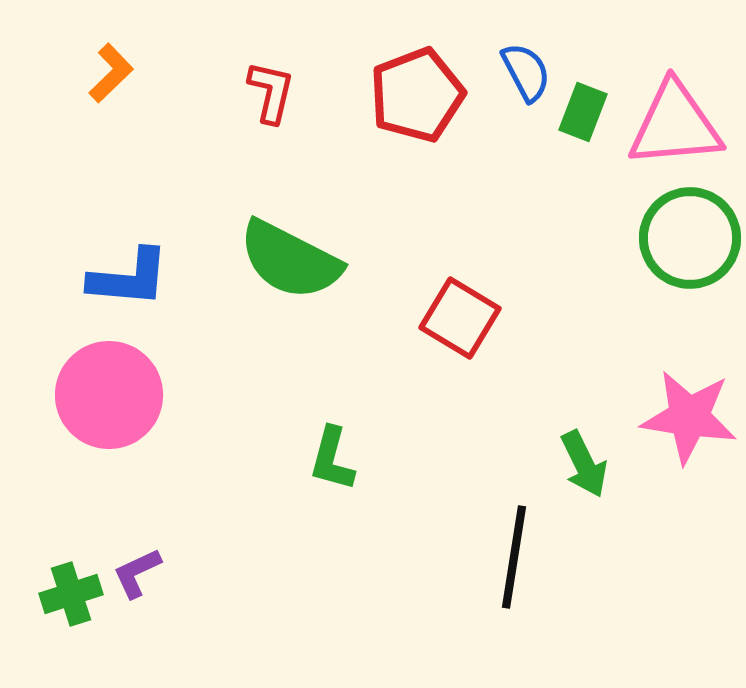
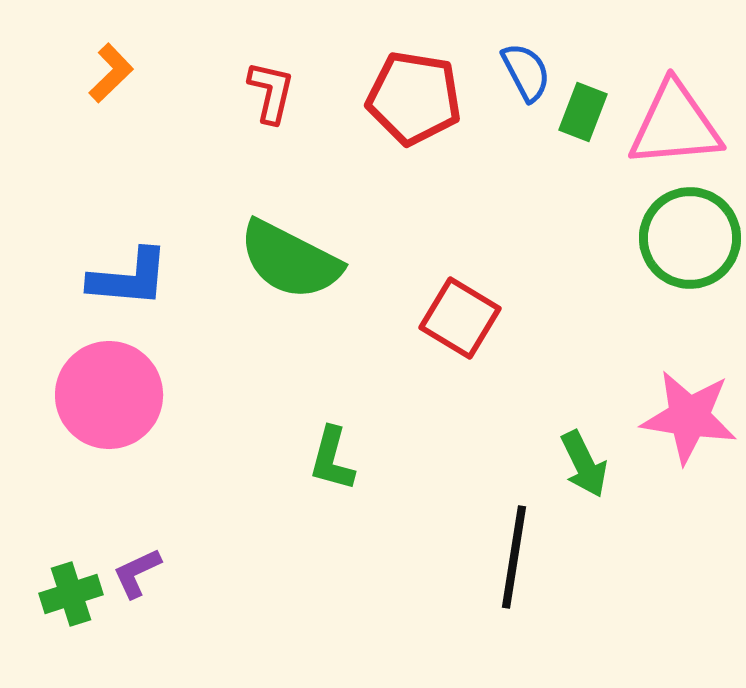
red pentagon: moved 3 px left, 3 px down; rotated 30 degrees clockwise
